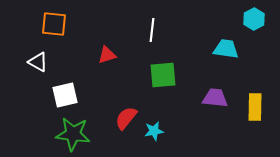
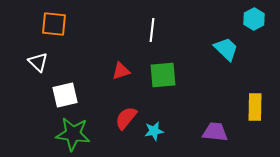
cyan trapezoid: rotated 36 degrees clockwise
red triangle: moved 14 px right, 16 px down
white triangle: rotated 15 degrees clockwise
purple trapezoid: moved 34 px down
